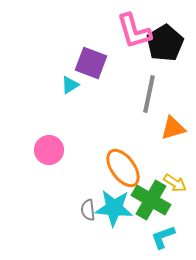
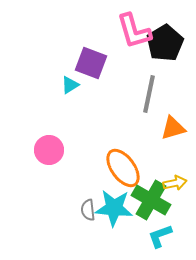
yellow arrow: rotated 45 degrees counterclockwise
cyan L-shape: moved 3 px left, 1 px up
